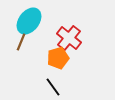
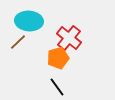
cyan ellipse: rotated 56 degrees clockwise
brown line: moved 3 px left; rotated 24 degrees clockwise
black line: moved 4 px right
